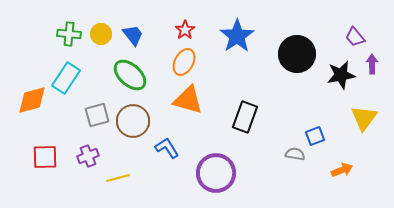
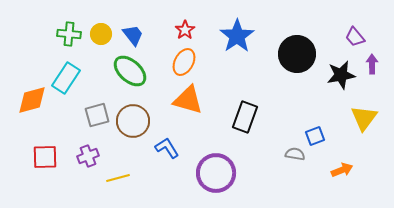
green ellipse: moved 4 px up
